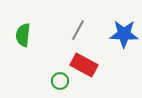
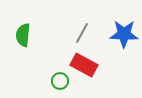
gray line: moved 4 px right, 3 px down
